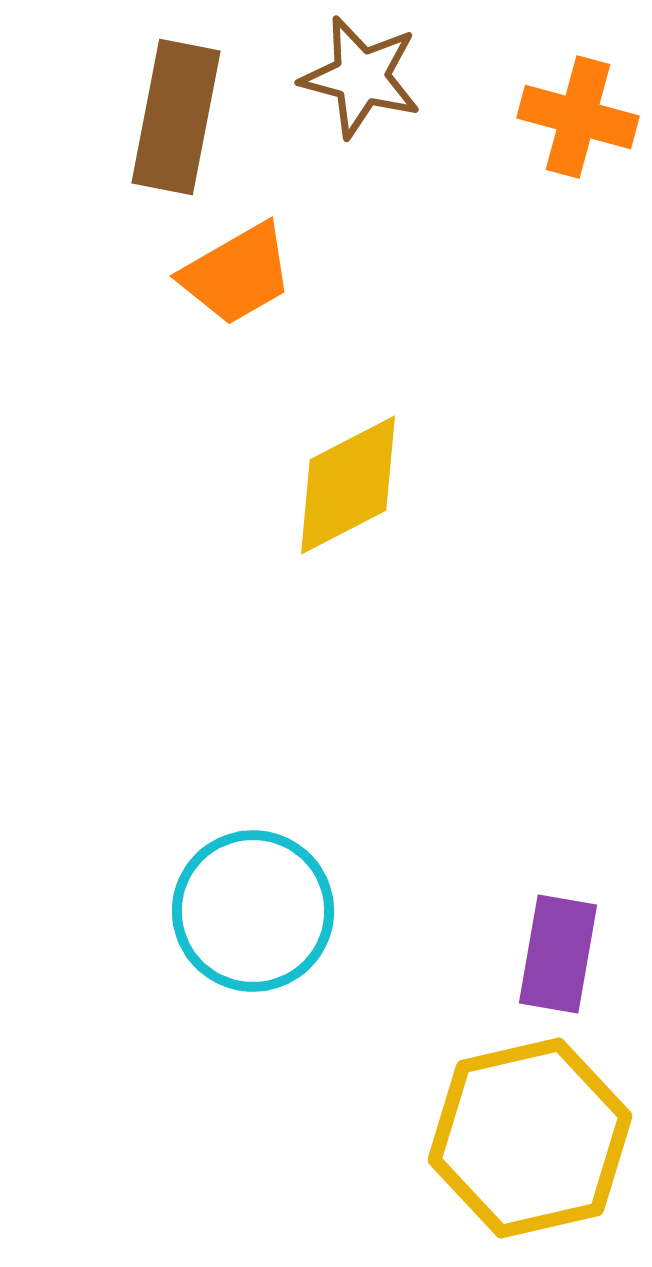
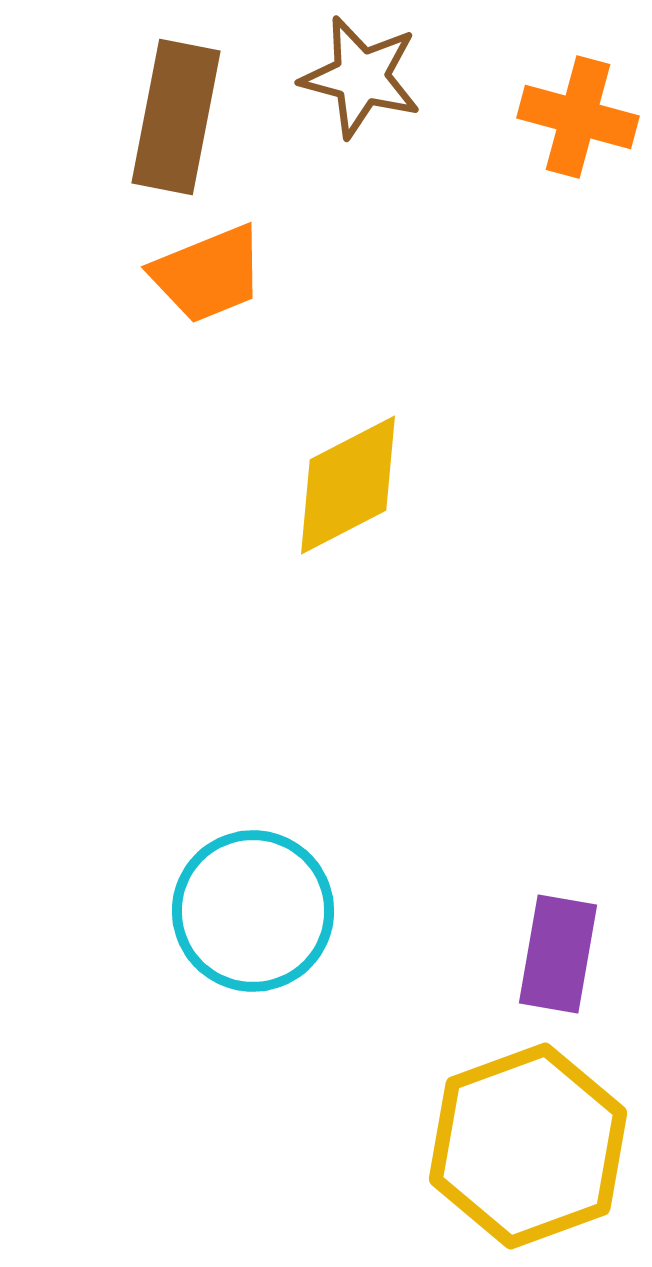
orange trapezoid: moved 29 px left; rotated 8 degrees clockwise
yellow hexagon: moved 2 px left, 8 px down; rotated 7 degrees counterclockwise
